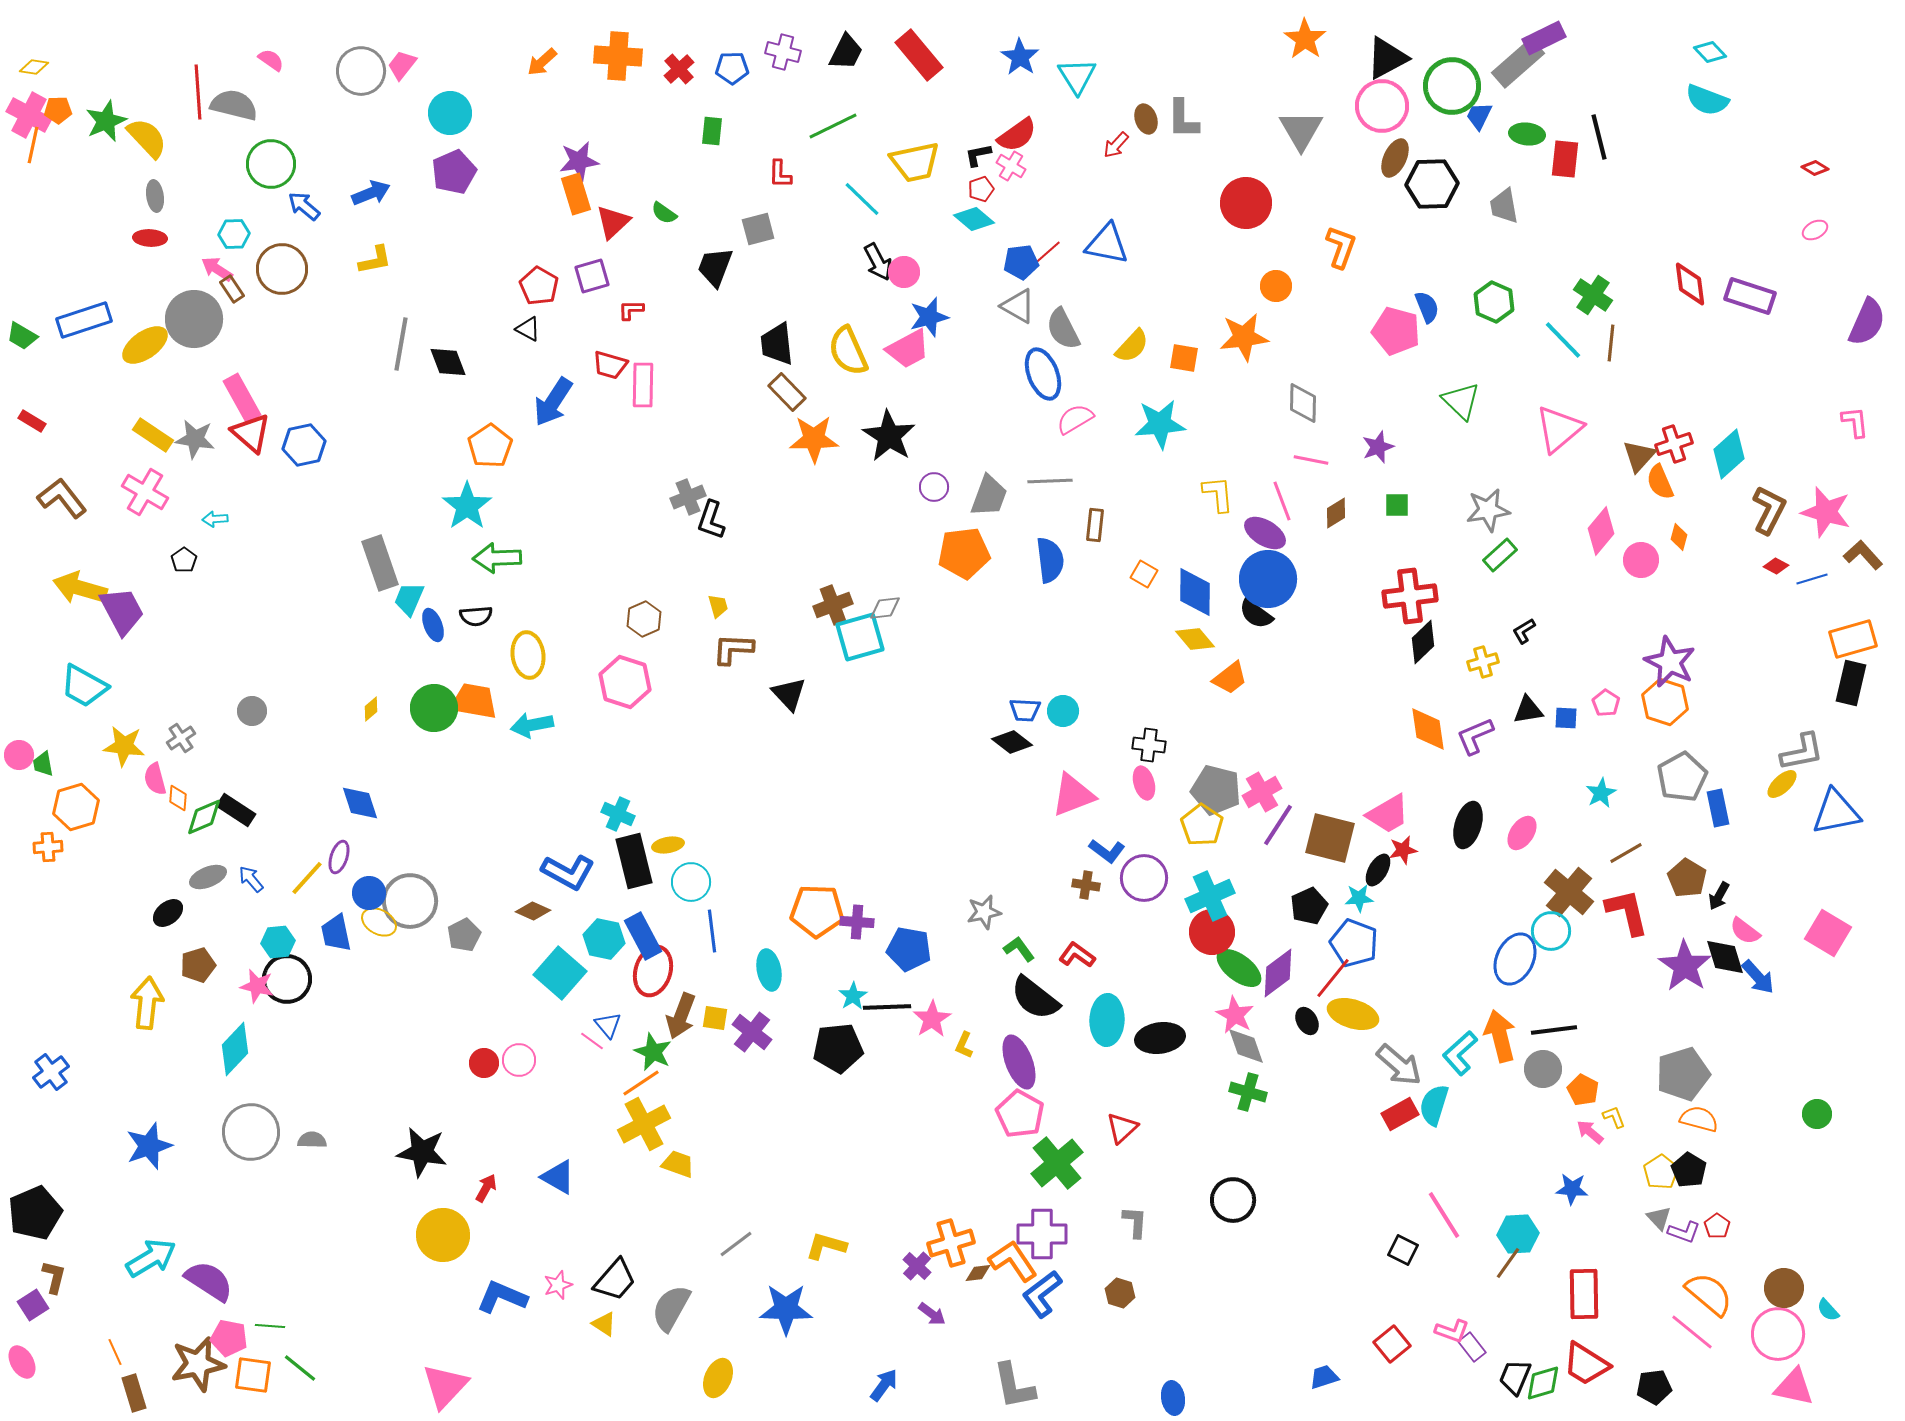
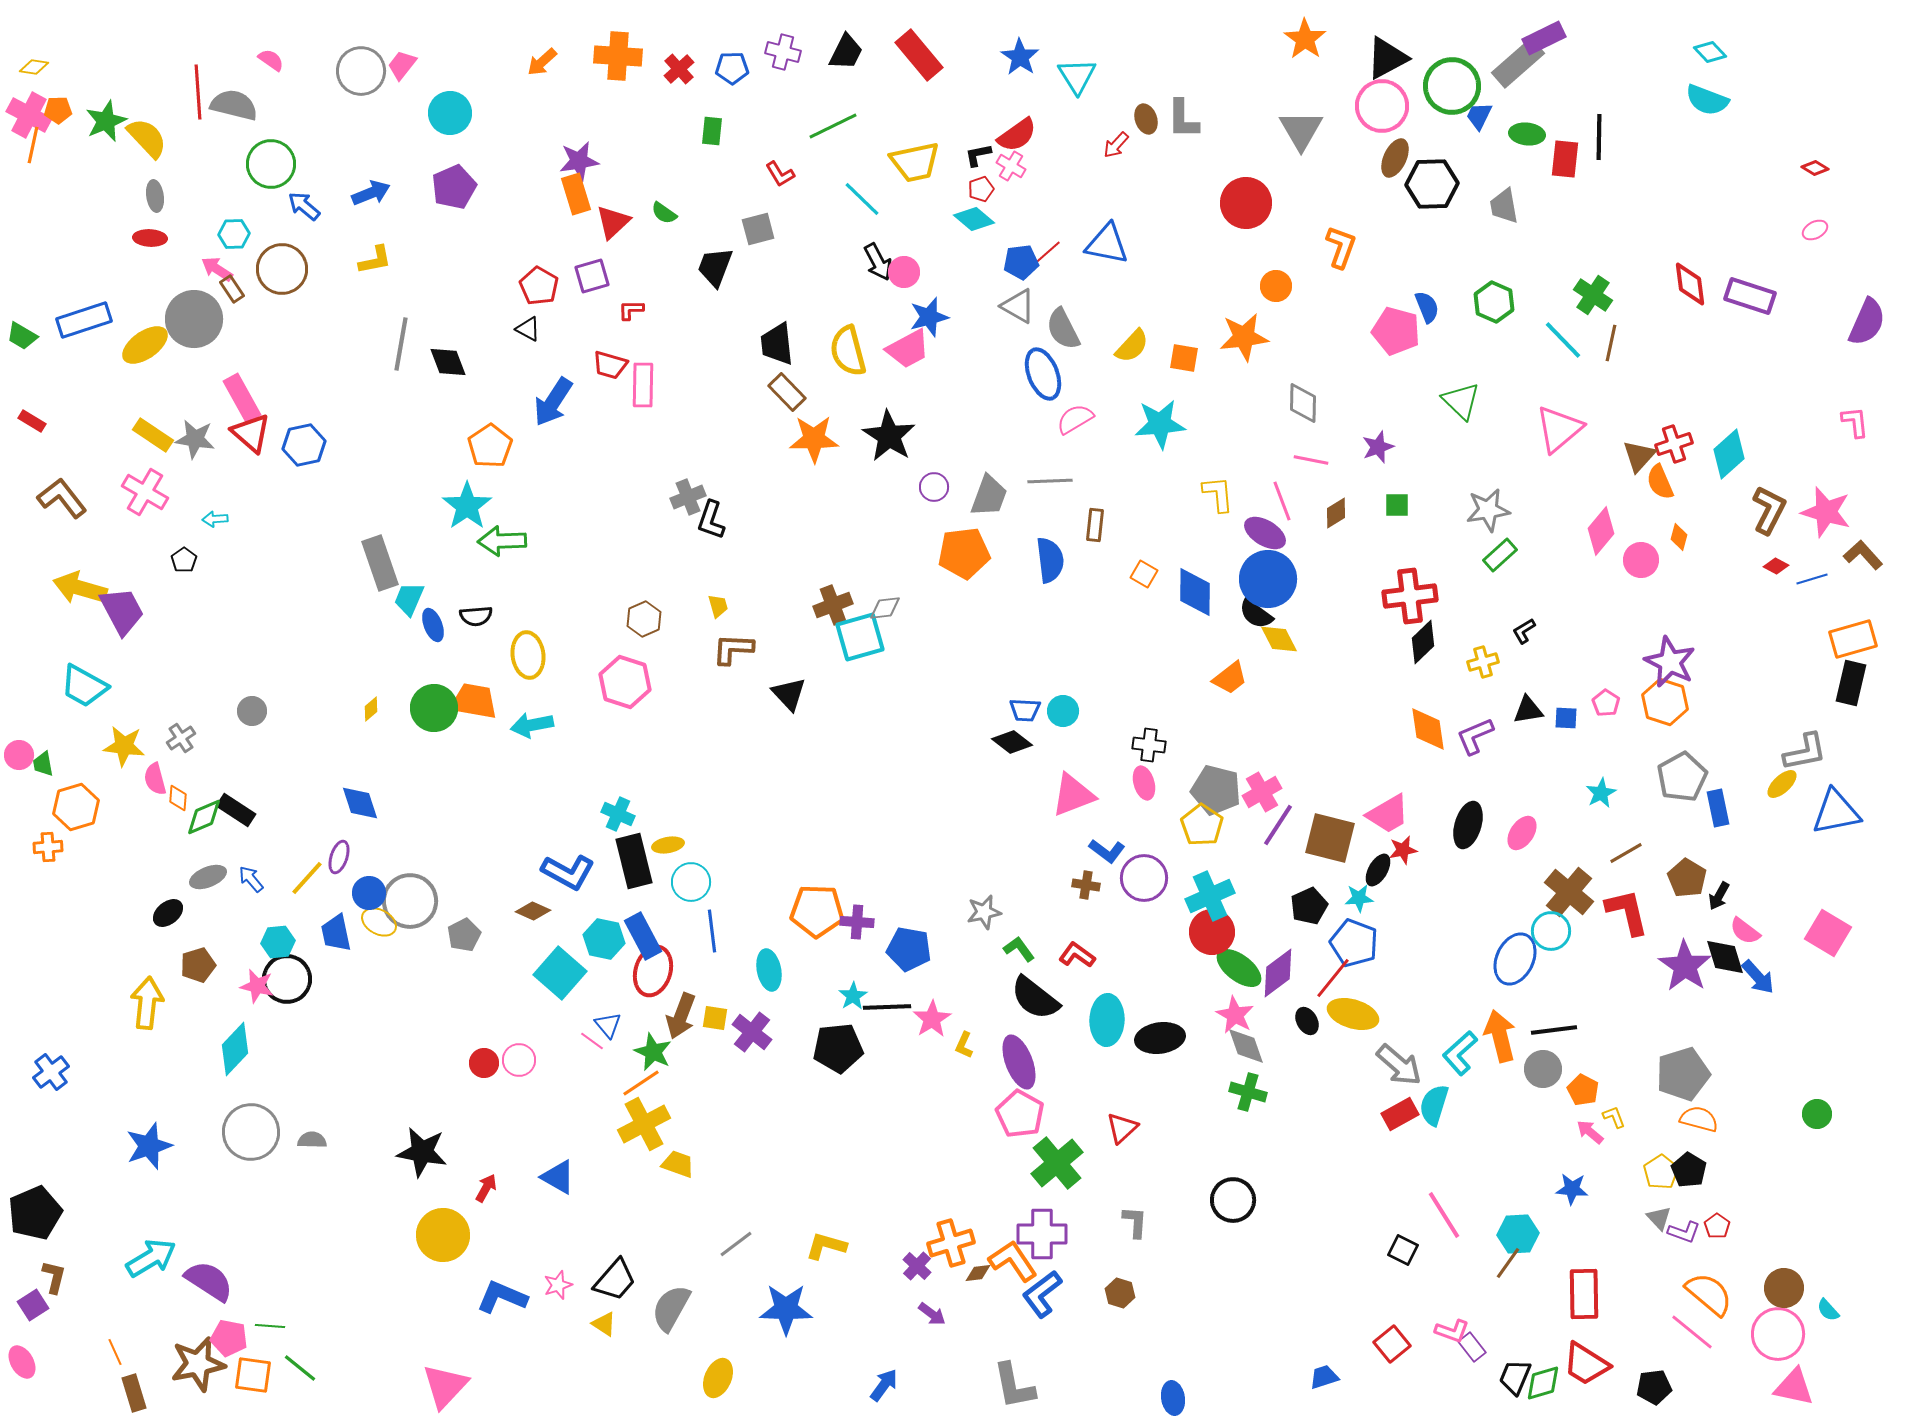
black line at (1599, 137): rotated 15 degrees clockwise
purple pentagon at (454, 172): moved 15 px down
red L-shape at (780, 174): rotated 32 degrees counterclockwise
brown line at (1611, 343): rotated 6 degrees clockwise
yellow semicircle at (848, 351): rotated 9 degrees clockwise
green arrow at (497, 558): moved 5 px right, 17 px up
yellow diamond at (1195, 639): moved 84 px right; rotated 12 degrees clockwise
gray L-shape at (1802, 752): moved 3 px right
